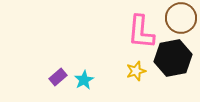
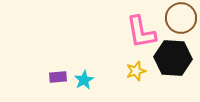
pink L-shape: rotated 15 degrees counterclockwise
black hexagon: rotated 15 degrees clockwise
purple rectangle: rotated 36 degrees clockwise
